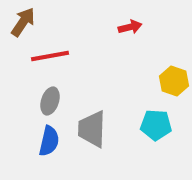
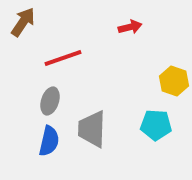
red line: moved 13 px right, 2 px down; rotated 9 degrees counterclockwise
